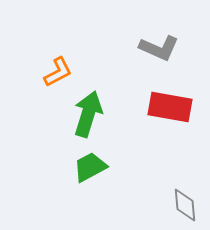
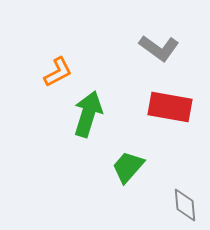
gray L-shape: rotated 12 degrees clockwise
green trapezoid: moved 38 px right; rotated 21 degrees counterclockwise
